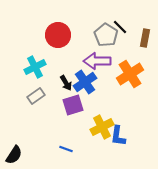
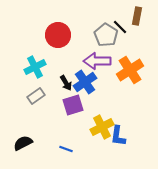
brown rectangle: moved 8 px left, 22 px up
orange cross: moved 4 px up
black semicircle: moved 9 px right, 12 px up; rotated 150 degrees counterclockwise
